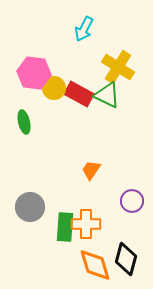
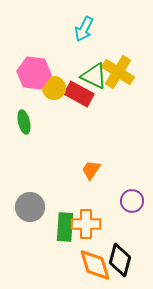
yellow cross: moved 5 px down
green triangle: moved 13 px left, 19 px up
black diamond: moved 6 px left, 1 px down
